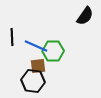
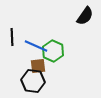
green hexagon: rotated 25 degrees clockwise
